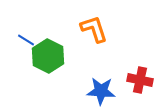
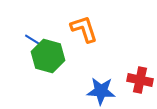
orange L-shape: moved 10 px left
blue line: moved 7 px right
green hexagon: rotated 12 degrees counterclockwise
